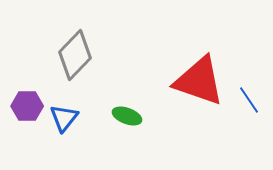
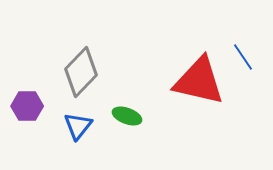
gray diamond: moved 6 px right, 17 px down
red triangle: rotated 6 degrees counterclockwise
blue line: moved 6 px left, 43 px up
blue triangle: moved 14 px right, 8 px down
